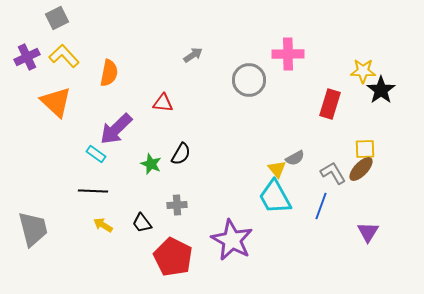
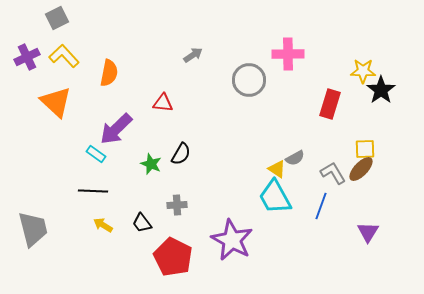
yellow triangle: rotated 18 degrees counterclockwise
